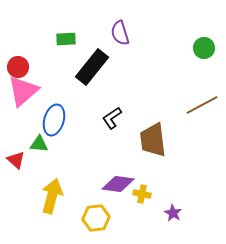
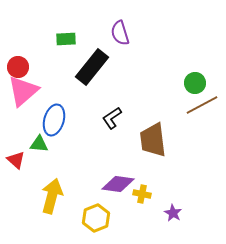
green circle: moved 9 px left, 35 px down
yellow hexagon: rotated 16 degrees counterclockwise
